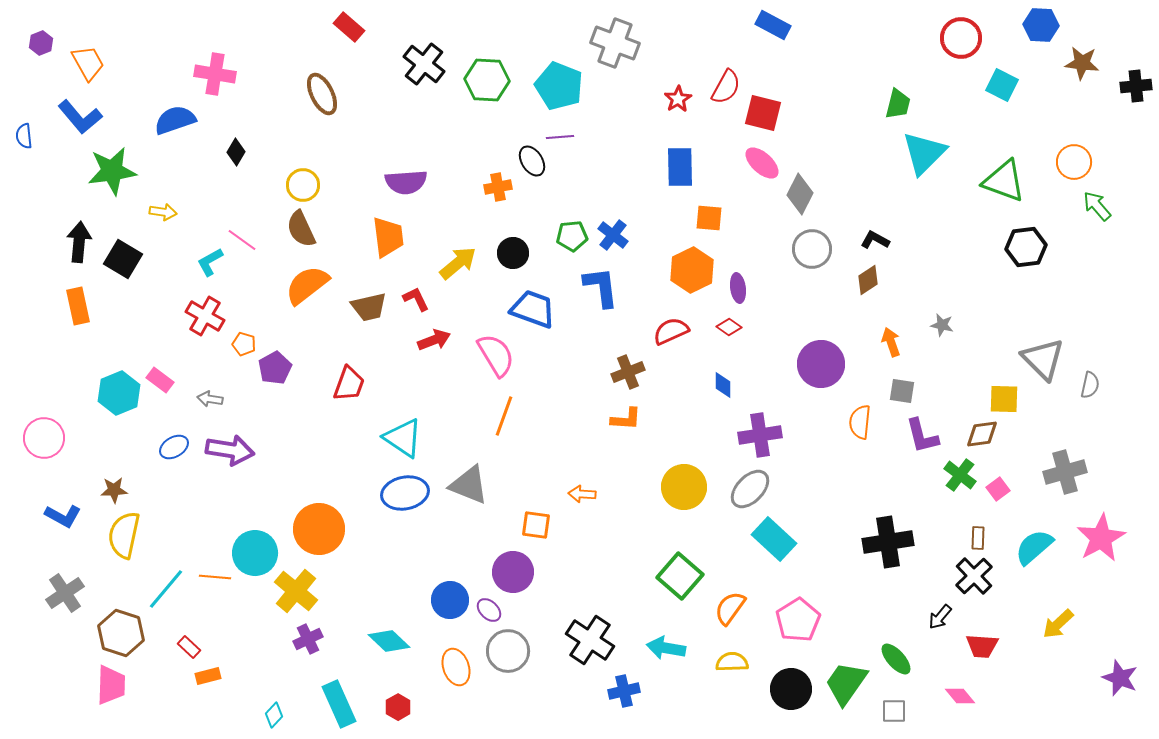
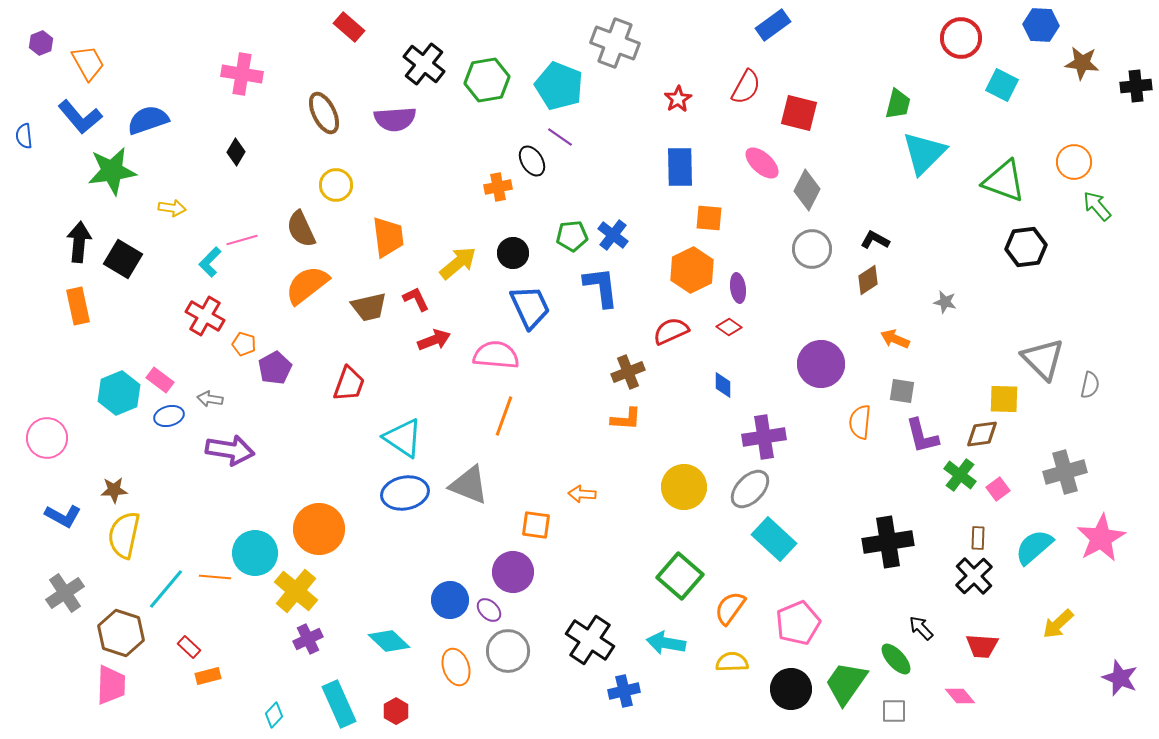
blue rectangle at (773, 25): rotated 64 degrees counterclockwise
pink cross at (215, 74): moved 27 px right
green hexagon at (487, 80): rotated 12 degrees counterclockwise
red semicircle at (726, 87): moved 20 px right
brown ellipse at (322, 94): moved 2 px right, 19 px down
red square at (763, 113): moved 36 px right
blue semicircle at (175, 120): moved 27 px left
purple line at (560, 137): rotated 40 degrees clockwise
purple semicircle at (406, 182): moved 11 px left, 63 px up
yellow circle at (303, 185): moved 33 px right
gray diamond at (800, 194): moved 7 px right, 4 px up
yellow arrow at (163, 212): moved 9 px right, 4 px up
pink line at (242, 240): rotated 52 degrees counterclockwise
cyan L-shape at (210, 262): rotated 16 degrees counterclockwise
blue trapezoid at (533, 309): moved 3 px left, 2 px up; rotated 45 degrees clockwise
gray star at (942, 325): moved 3 px right, 23 px up
orange arrow at (891, 342): moved 4 px right, 3 px up; rotated 48 degrees counterclockwise
pink semicircle at (496, 355): rotated 54 degrees counterclockwise
purple cross at (760, 435): moved 4 px right, 2 px down
pink circle at (44, 438): moved 3 px right
blue ellipse at (174, 447): moved 5 px left, 31 px up; rotated 16 degrees clockwise
black arrow at (940, 617): moved 19 px left, 11 px down; rotated 96 degrees clockwise
pink pentagon at (798, 620): moved 3 px down; rotated 9 degrees clockwise
cyan arrow at (666, 648): moved 5 px up
red hexagon at (398, 707): moved 2 px left, 4 px down
